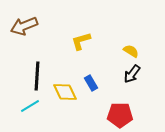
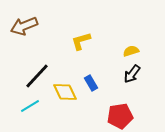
yellow semicircle: rotated 49 degrees counterclockwise
black line: rotated 40 degrees clockwise
red pentagon: moved 1 px down; rotated 10 degrees counterclockwise
